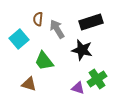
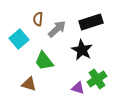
gray arrow: rotated 78 degrees clockwise
black star: rotated 15 degrees clockwise
